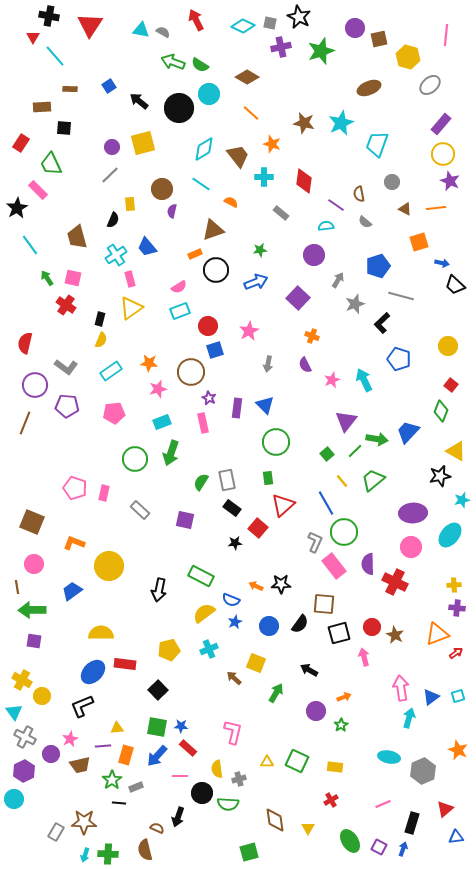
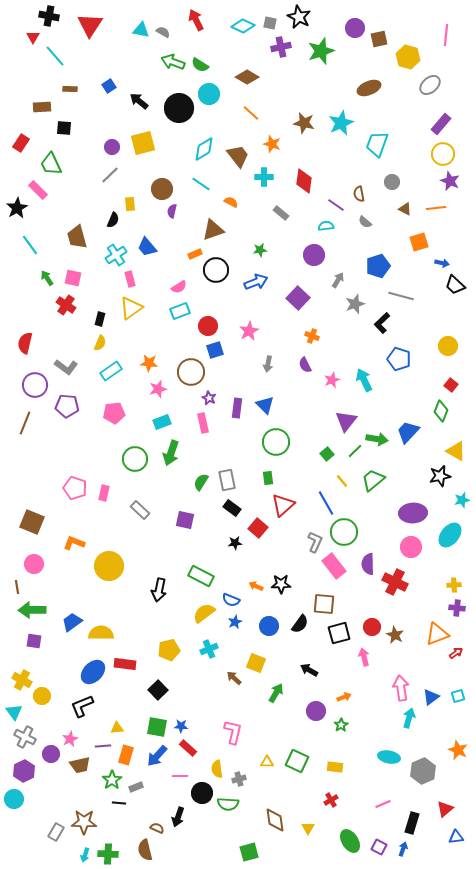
yellow semicircle at (101, 340): moved 1 px left, 3 px down
blue trapezoid at (72, 591): moved 31 px down
